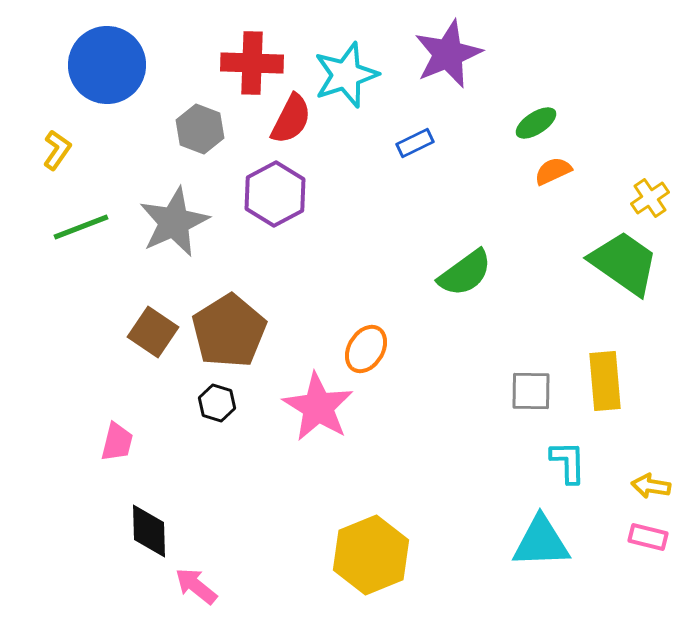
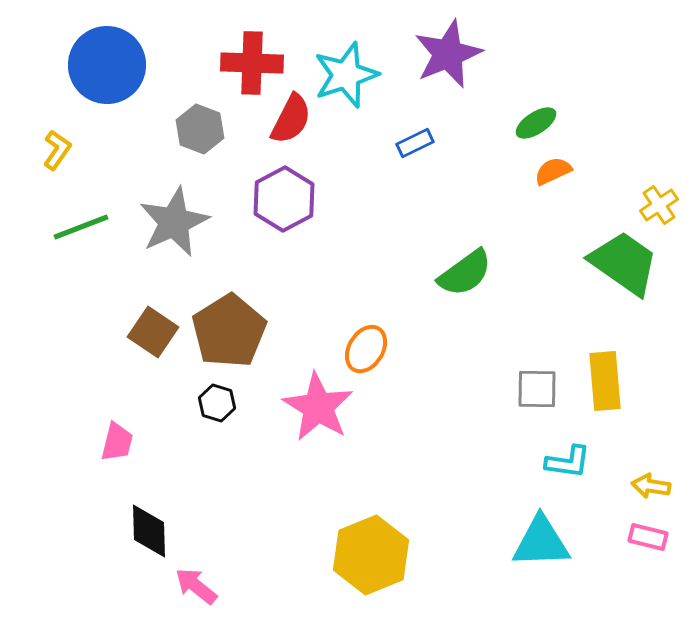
purple hexagon: moved 9 px right, 5 px down
yellow cross: moved 9 px right, 7 px down
gray square: moved 6 px right, 2 px up
cyan L-shape: rotated 99 degrees clockwise
